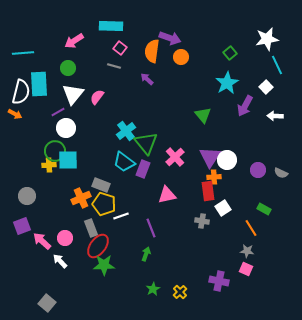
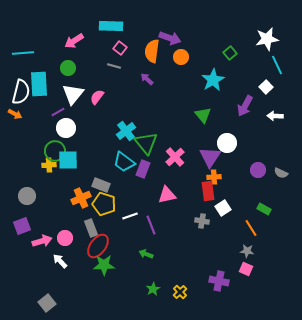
cyan star at (227, 83): moved 14 px left, 3 px up
white circle at (227, 160): moved 17 px up
white line at (121, 216): moved 9 px right
purple line at (151, 228): moved 3 px up
pink arrow at (42, 241): rotated 120 degrees clockwise
green arrow at (146, 254): rotated 88 degrees counterclockwise
gray square at (47, 303): rotated 12 degrees clockwise
